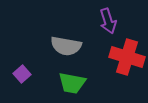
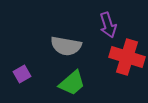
purple arrow: moved 4 px down
purple square: rotated 12 degrees clockwise
green trapezoid: rotated 52 degrees counterclockwise
